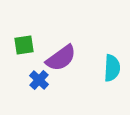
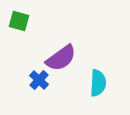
green square: moved 5 px left, 24 px up; rotated 25 degrees clockwise
cyan semicircle: moved 14 px left, 15 px down
